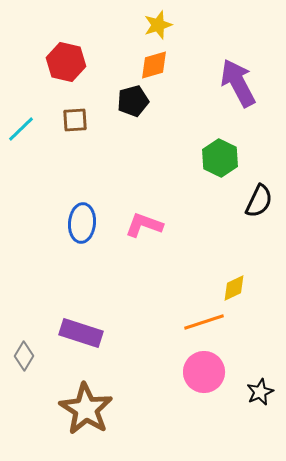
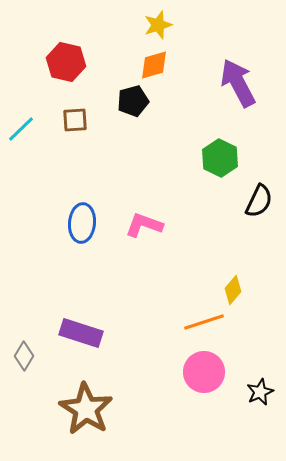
yellow diamond: moved 1 px left, 2 px down; rotated 24 degrees counterclockwise
